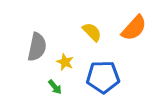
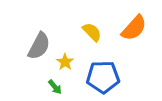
gray semicircle: moved 2 px right, 1 px up; rotated 16 degrees clockwise
yellow star: rotated 12 degrees clockwise
